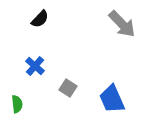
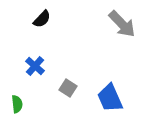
black semicircle: moved 2 px right
blue trapezoid: moved 2 px left, 1 px up
